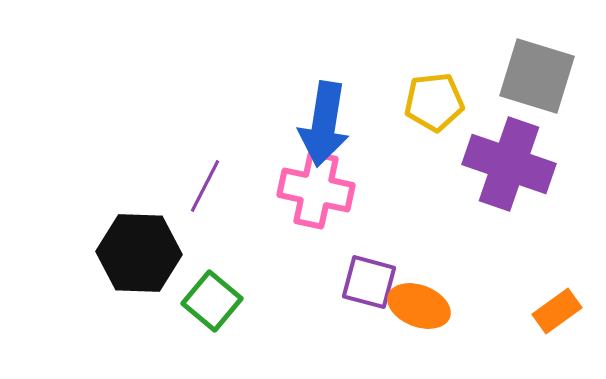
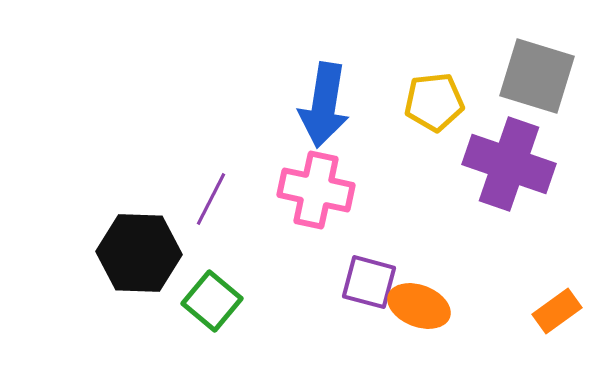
blue arrow: moved 19 px up
purple line: moved 6 px right, 13 px down
